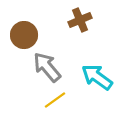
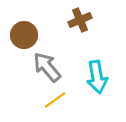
cyan arrow: rotated 136 degrees counterclockwise
